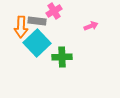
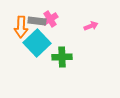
pink cross: moved 4 px left, 8 px down
